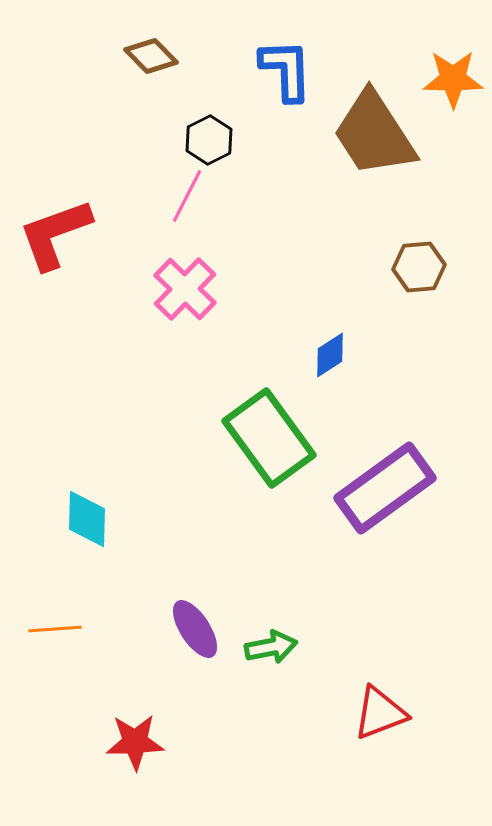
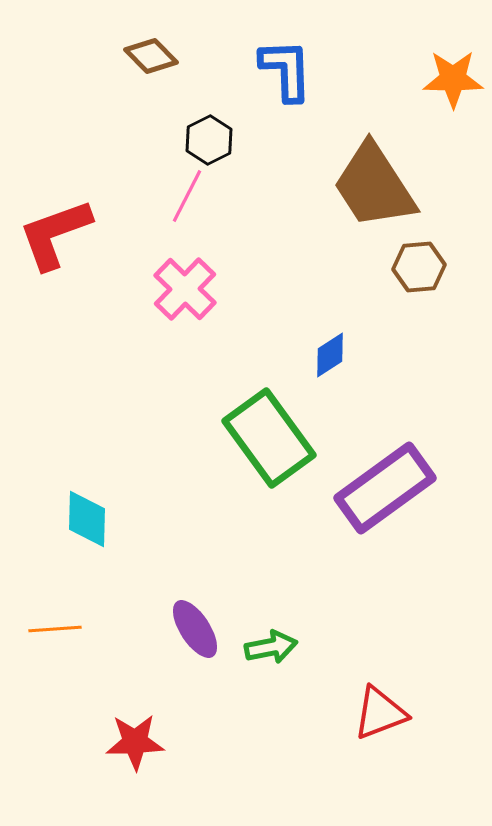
brown trapezoid: moved 52 px down
